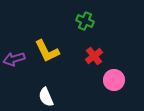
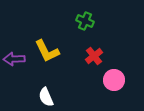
purple arrow: rotated 15 degrees clockwise
